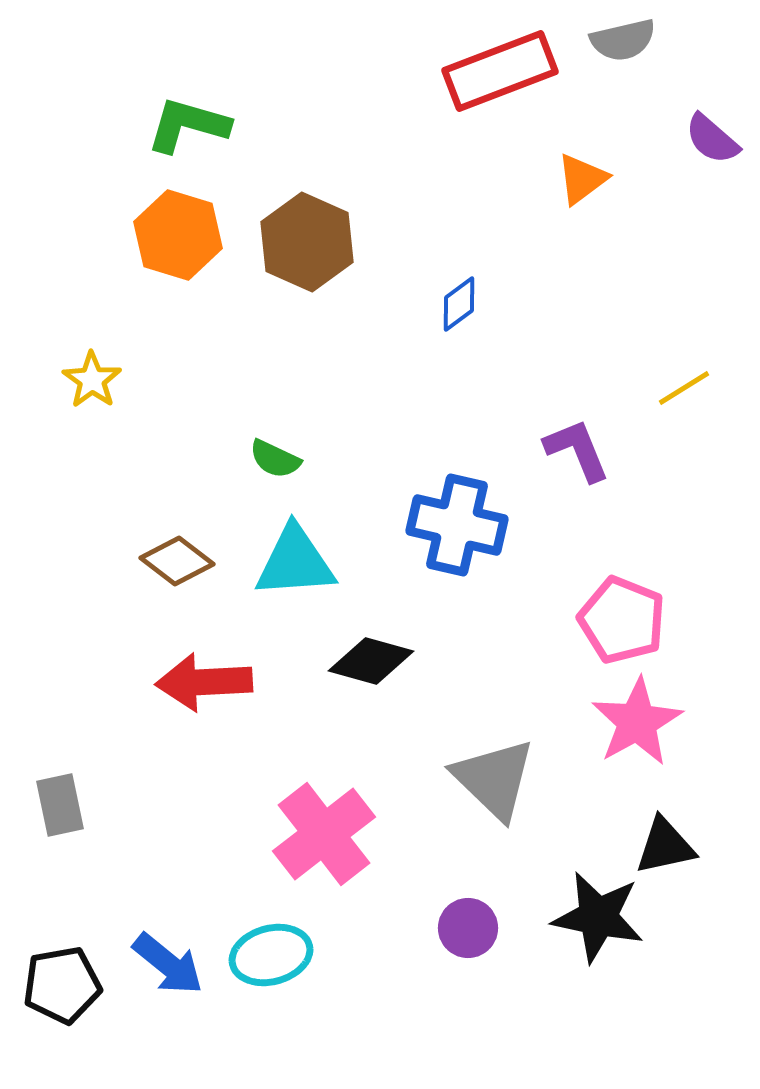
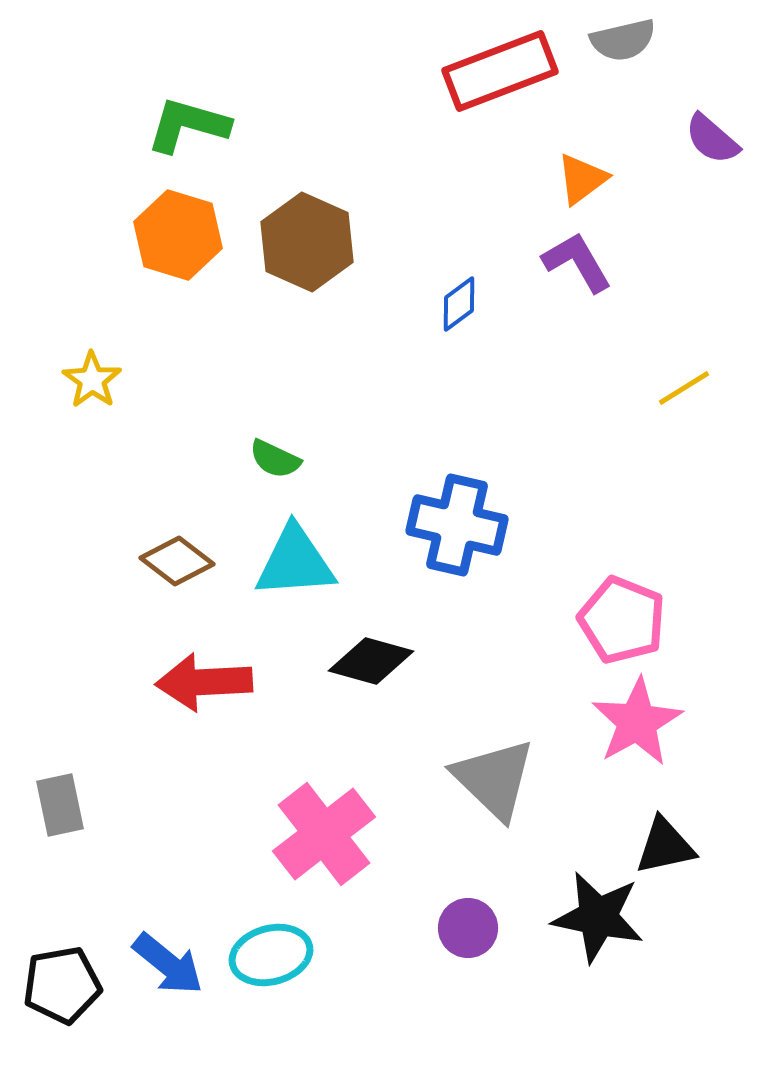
purple L-shape: moved 188 px up; rotated 8 degrees counterclockwise
